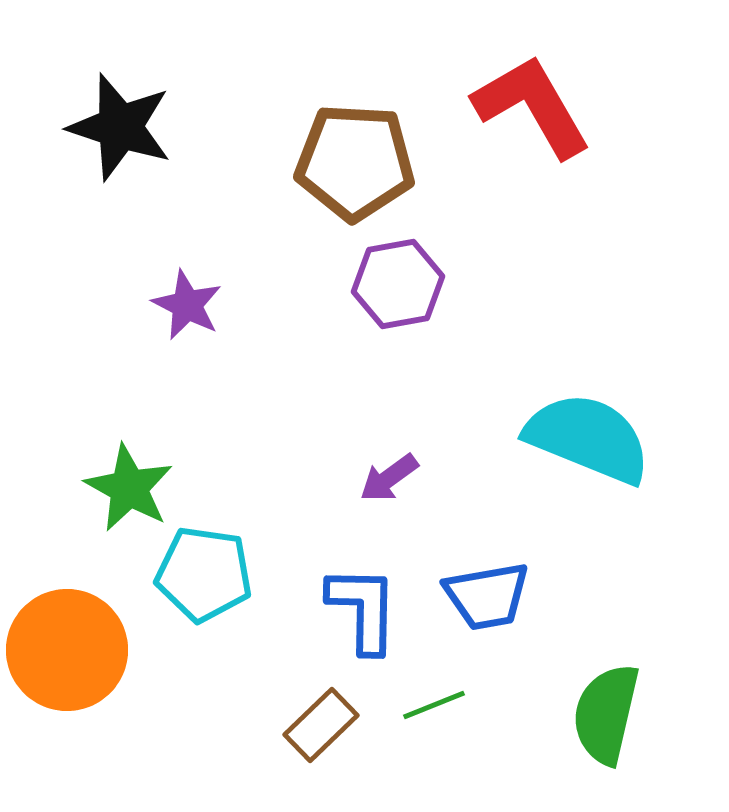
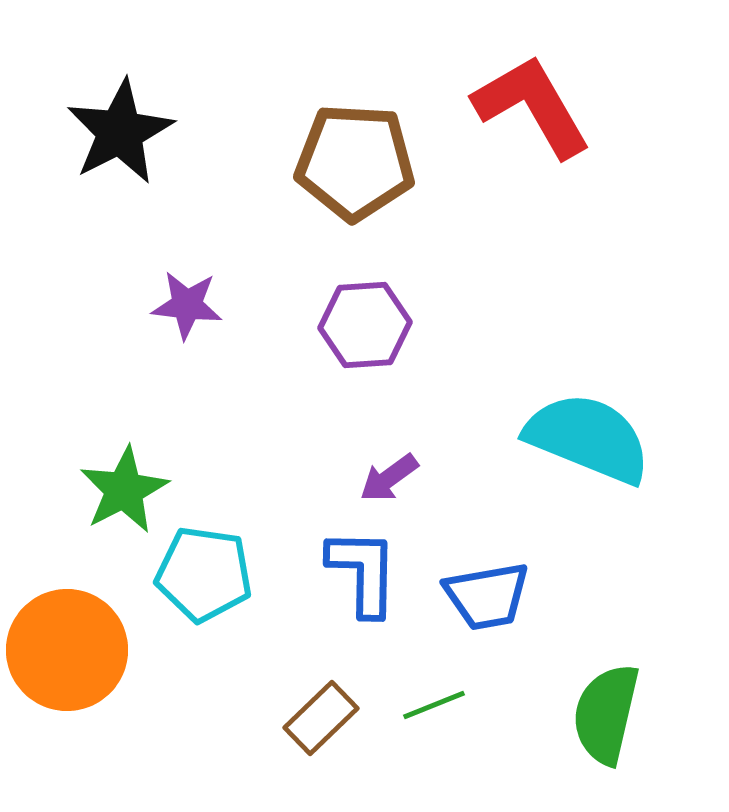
black star: moved 5 px down; rotated 27 degrees clockwise
purple hexagon: moved 33 px left, 41 px down; rotated 6 degrees clockwise
purple star: rotated 20 degrees counterclockwise
green star: moved 5 px left, 2 px down; rotated 16 degrees clockwise
blue L-shape: moved 37 px up
brown rectangle: moved 7 px up
